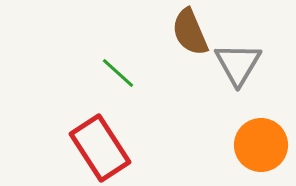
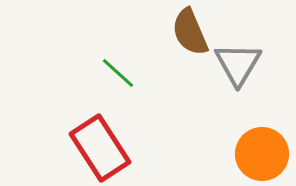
orange circle: moved 1 px right, 9 px down
